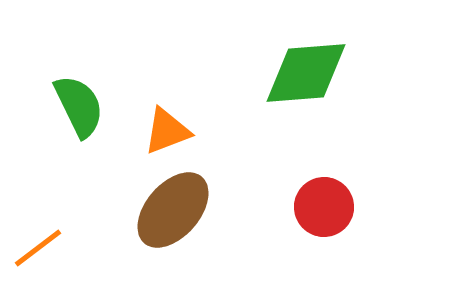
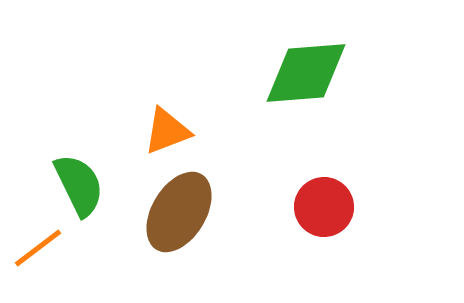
green semicircle: moved 79 px down
brown ellipse: moved 6 px right, 2 px down; rotated 10 degrees counterclockwise
